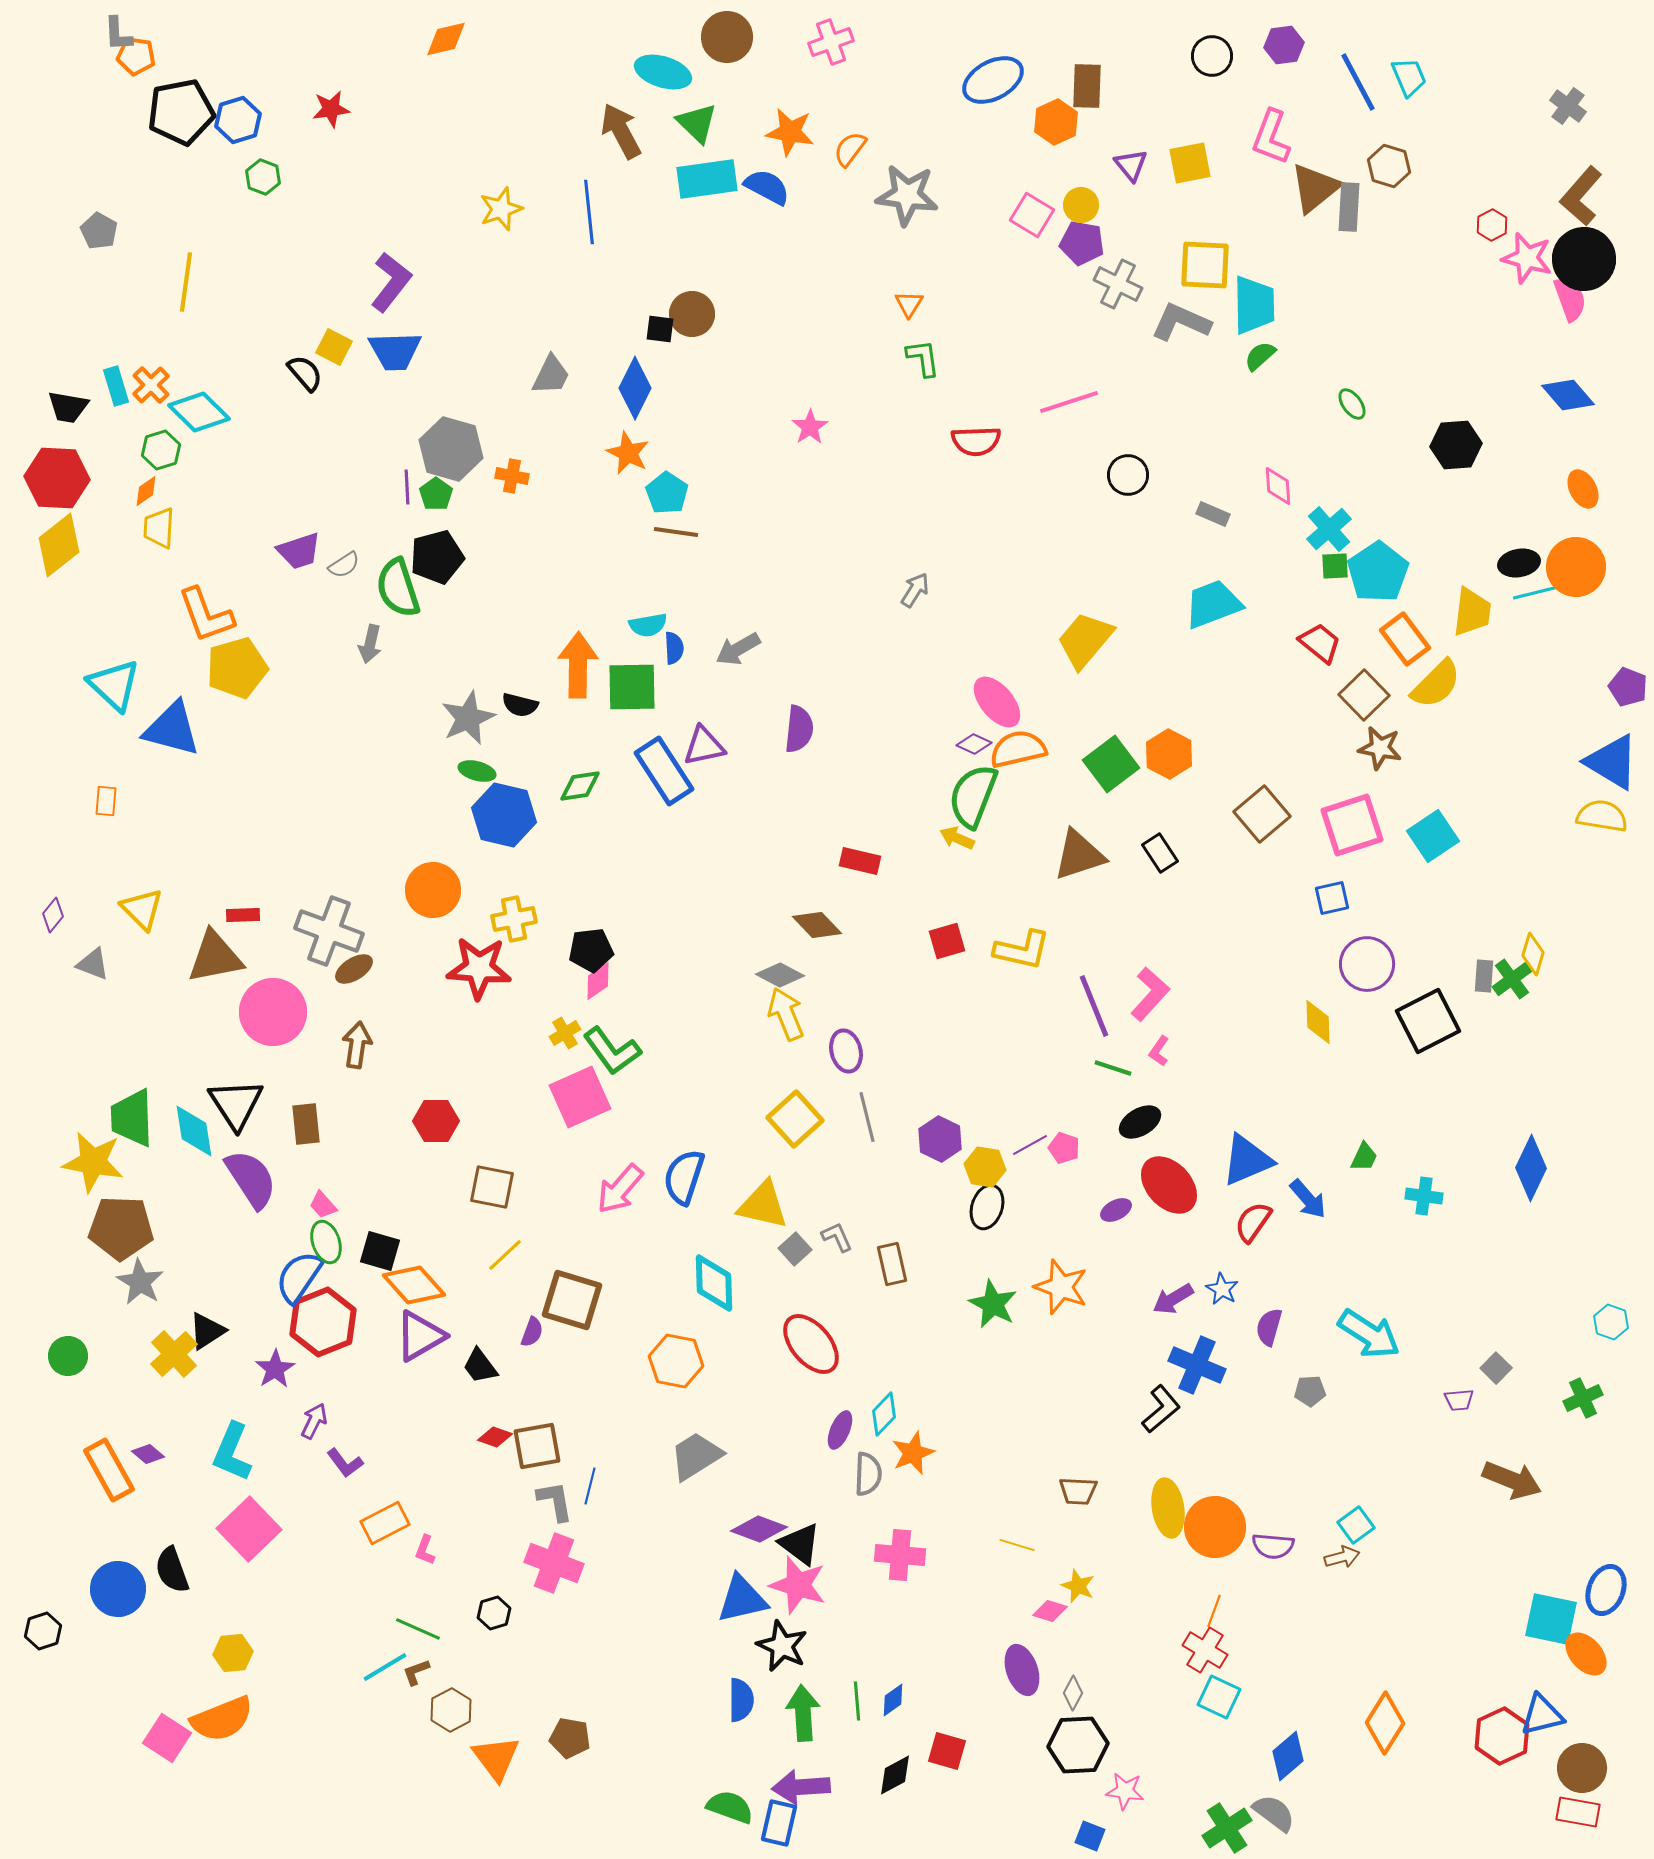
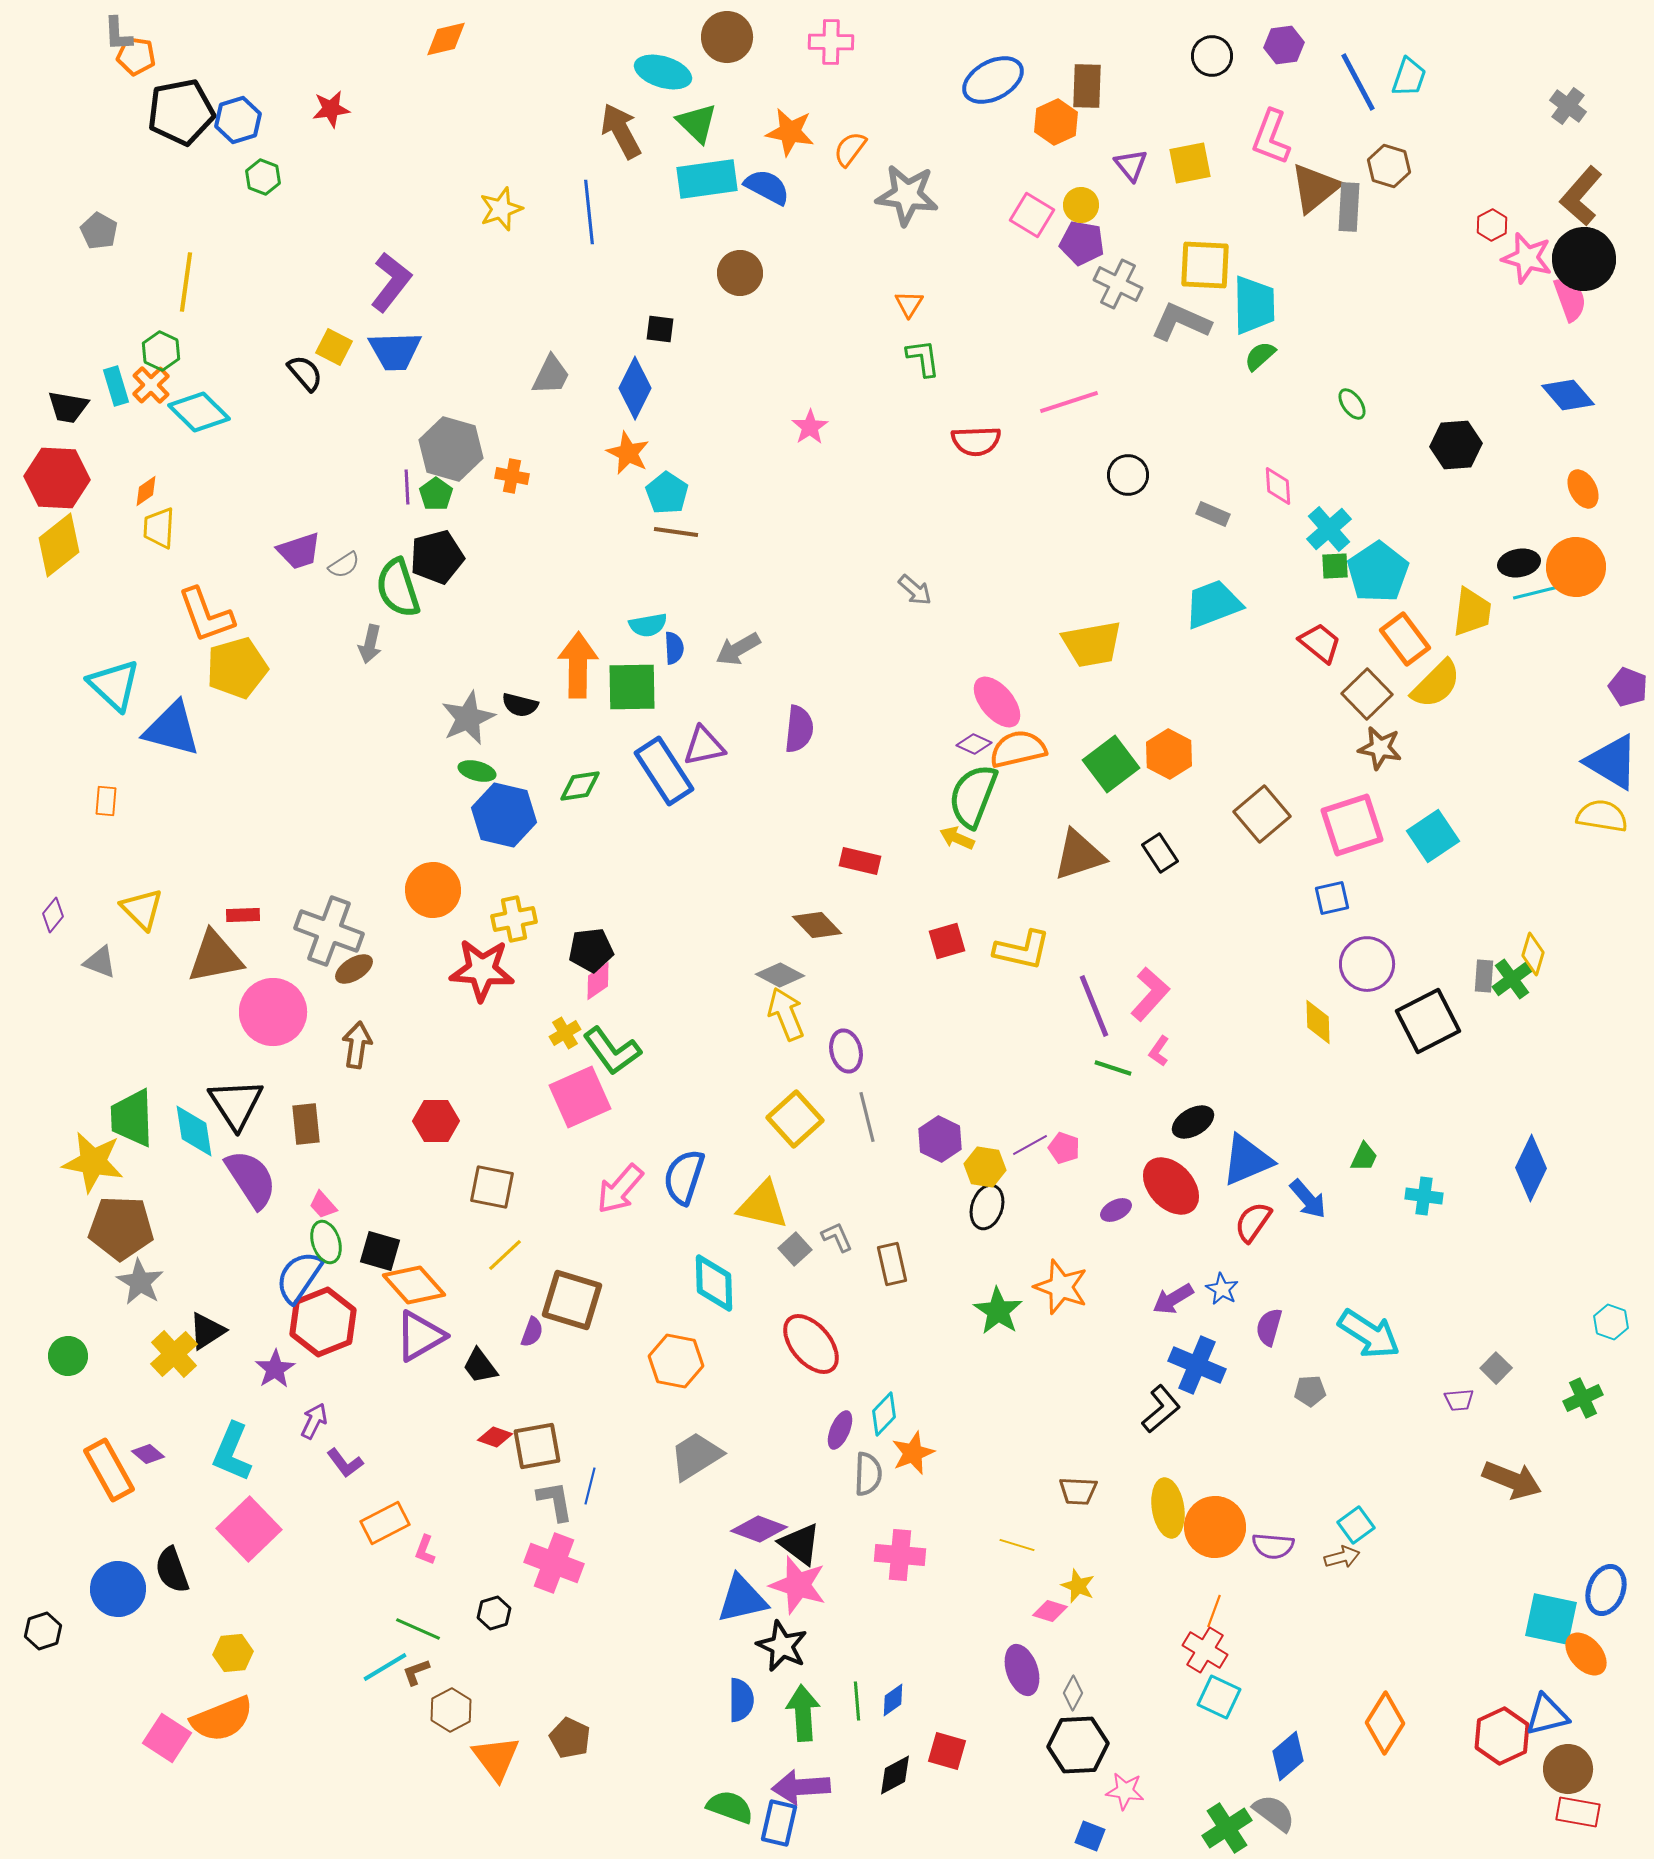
pink cross at (831, 42): rotated 21 degrees clockwise
cyan trapezoid at (1409, 77): rotated 42 degrees clockwise
brown circle at (692, 314): moved 48 px right, 41 px up
green hexagon at (161, 450): moved 99 px up; rotated 18 degrees counterclockwise
gray arrow at (915, 590): rotated 99 degrees clockwise
yellow trapezoid at (1085, 640): moved 7 px right, 4 px down; rotated 140 degrees counterclockwise
brown square at (1364, 695): moved 3 px right, 1 px up
gray triangle at (93, 964): moved 7 px right, 2 px up
red star at (479, 968): moved 3 px right, 2 px down
black ellipse at (1140, 1122): moved 53 px right
red ellipse at (1169, 1185): moved 2 px right, 1 px down
green star at (993, 1304): moved 5 px right, 7 px down; rotated 6 degrees clockwise
blue triangle at (1542, 1715): moved 5 px right
brown pentagon at (570, 1738): rotated 15 degrees clockwise
brown circle at (1582, 1768): moved 14 px left, 1 px down
